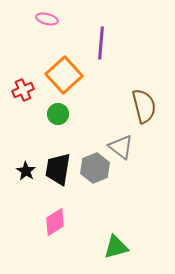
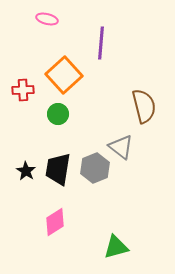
red cross: rotated 20 degrees clockwise
